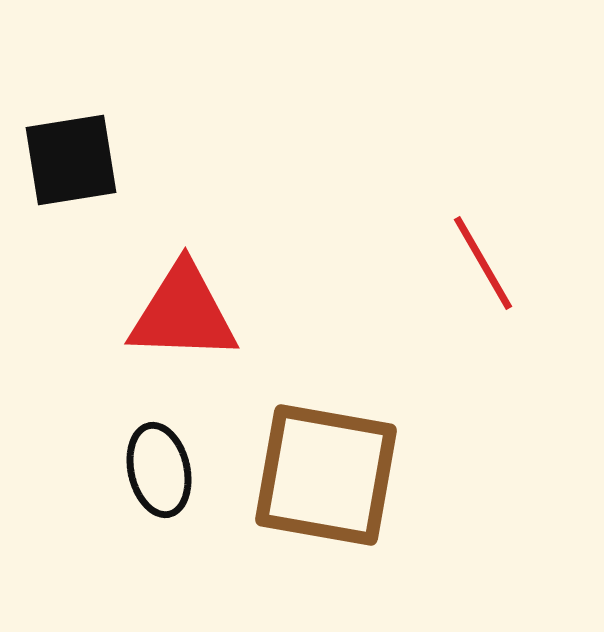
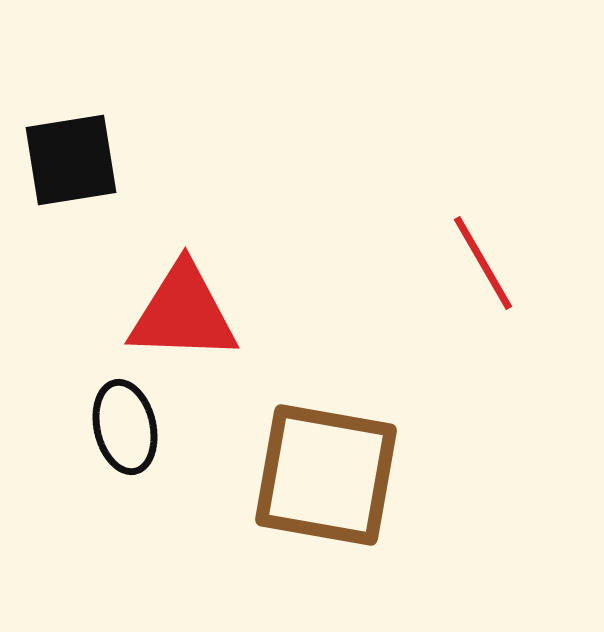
black ellipse: moved 34 px left, 43 px up
